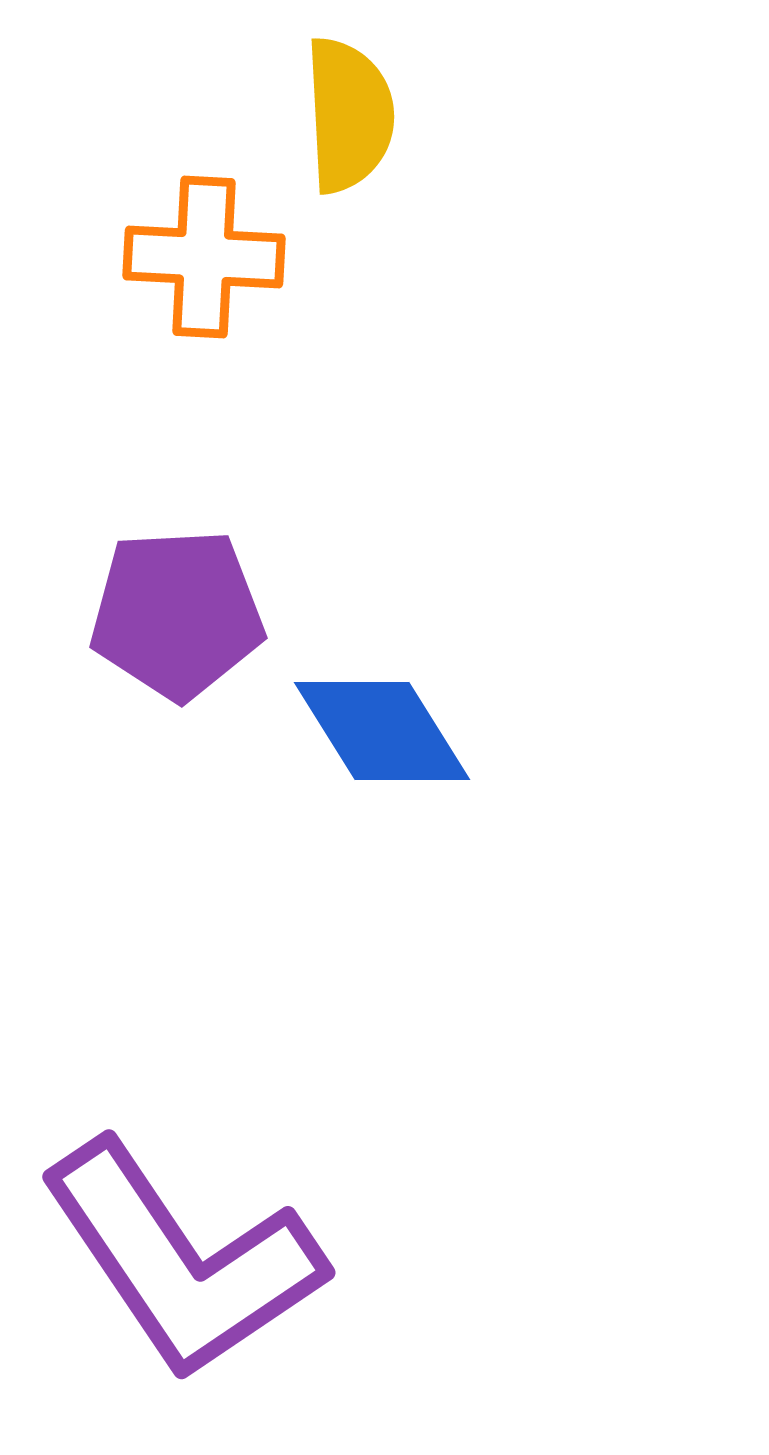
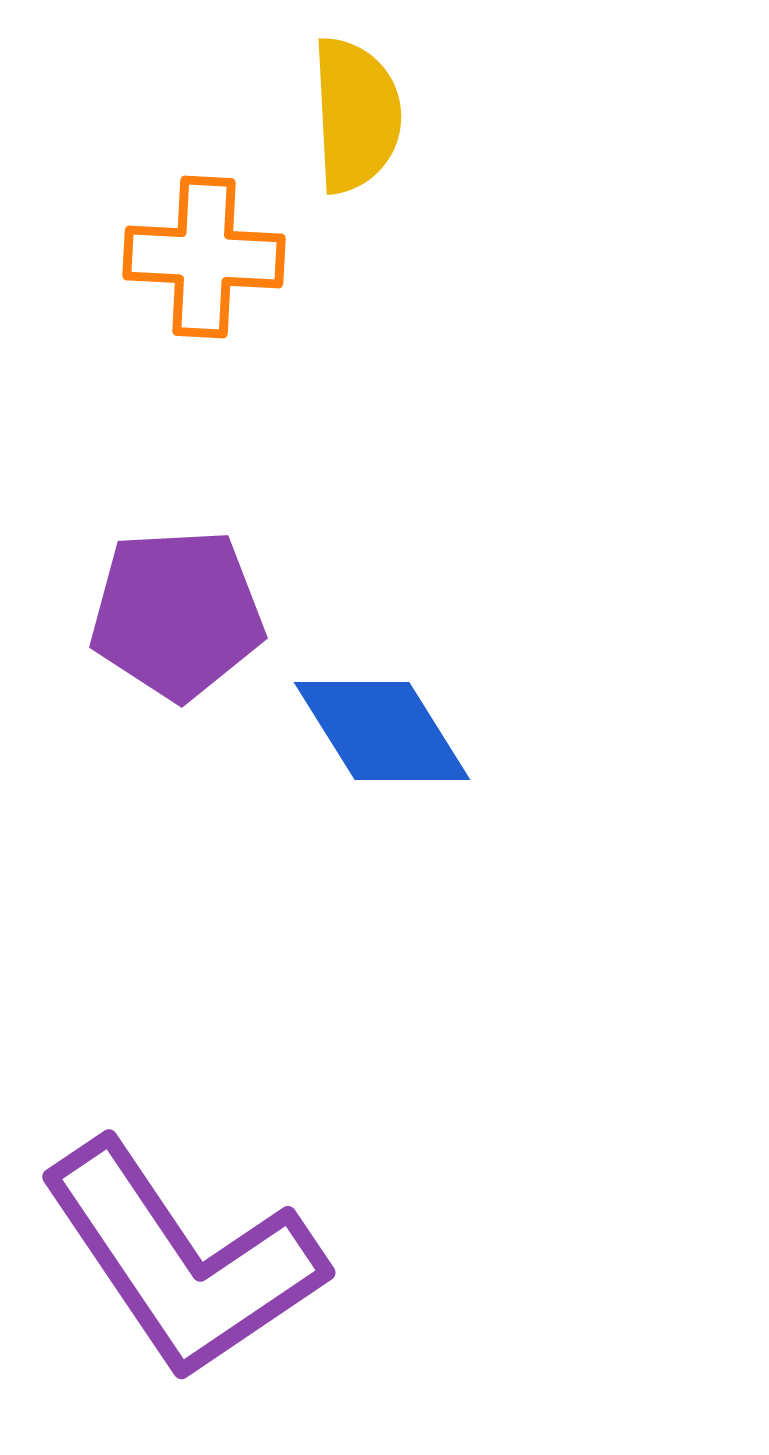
yellow semicircle: moved 7 px right
